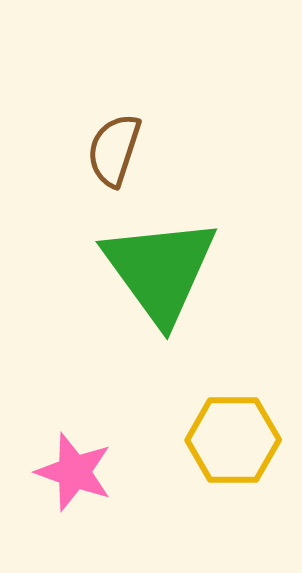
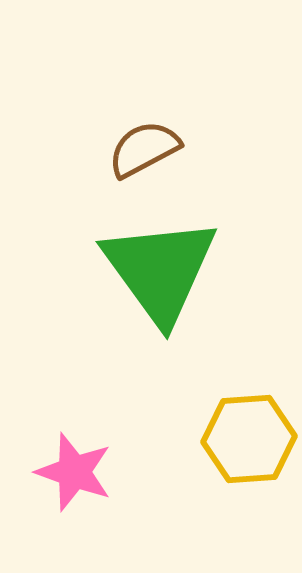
brown semicircle: moved 30 px right, 1 px up; rotated 44 degrees clockwise
yellow hexagon: moved 16 px right, 1 px up; rotated 4 degrees counterclockwise
